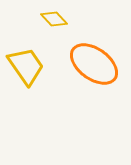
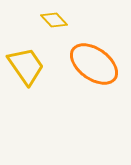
yellow diamond: moved 1 px down
